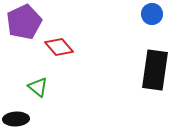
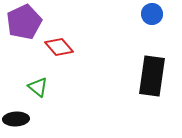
black rectangle: moved 3 px left, 6 px down
